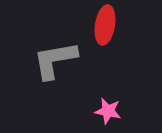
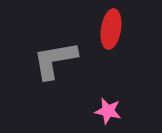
red ellipse: moved 6 px right, 4 px down
